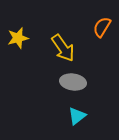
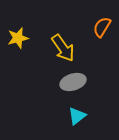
gray ellipse: rotated 25 degrees counterclockwise
